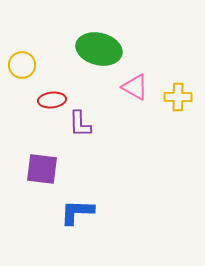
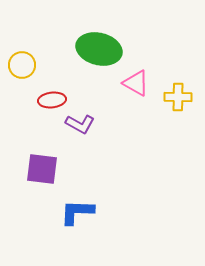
pink triangle: moved 1 px right, 4 px up
purple L-shape: rotated 60 degrees counterclockwise
